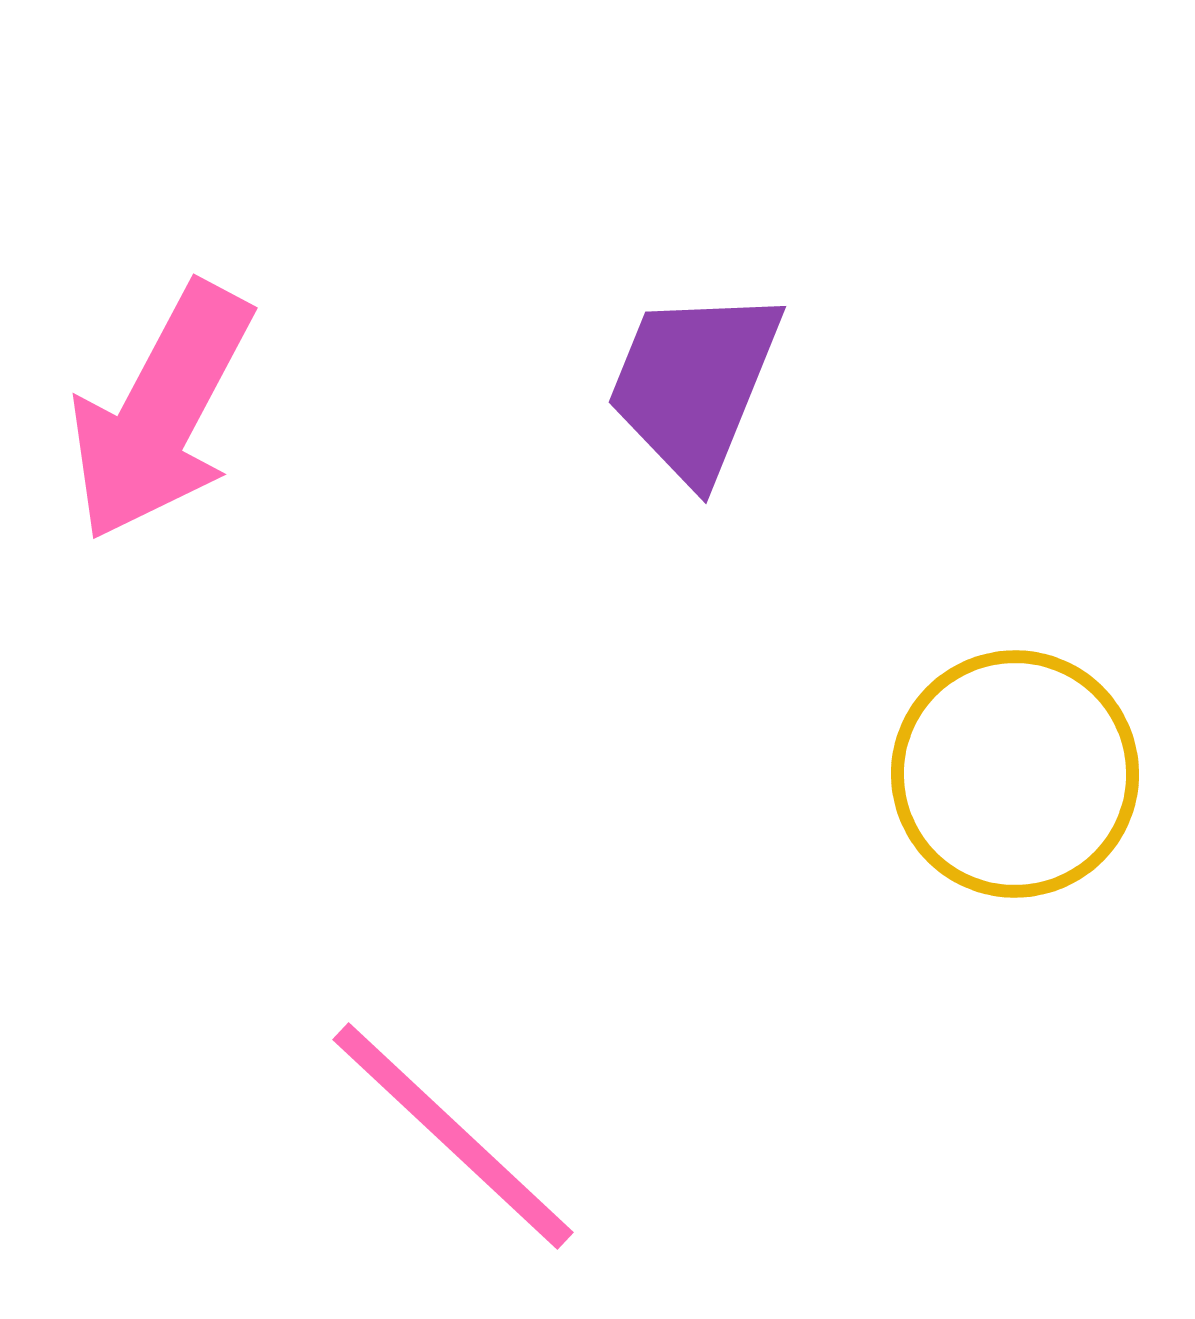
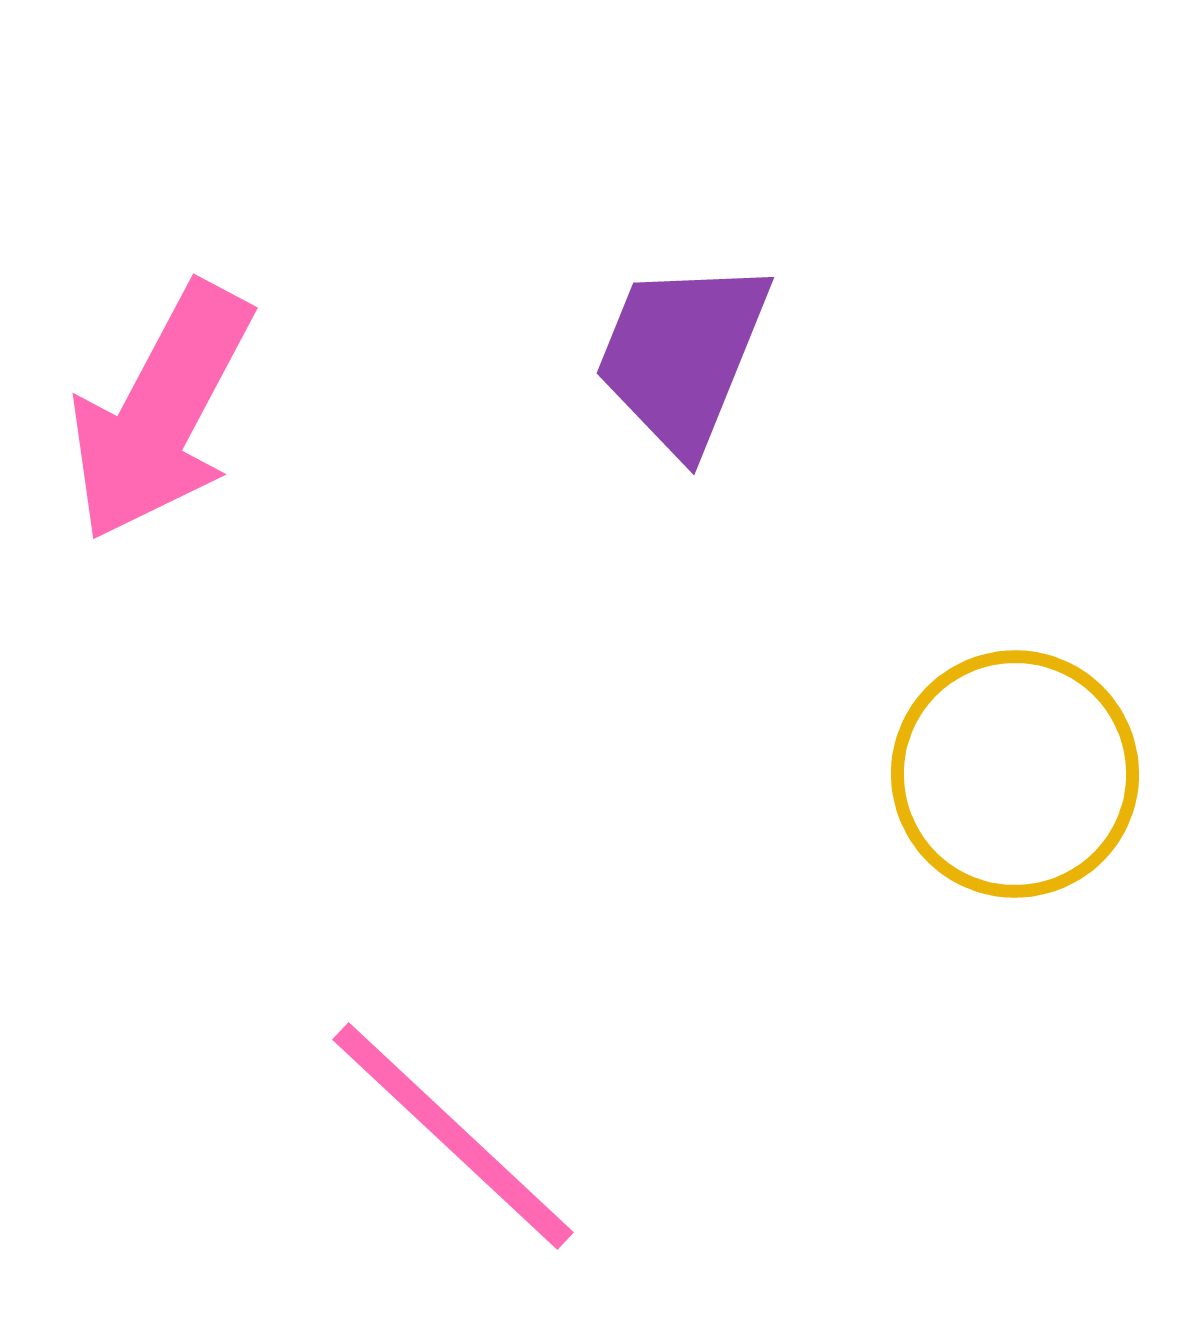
purple trapezoid: moved 12 px left, 29 px up
